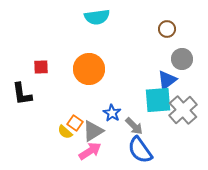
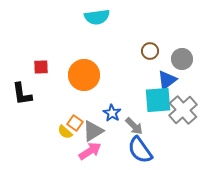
brown circle: moved 17 px left, 22 px down
orange circle: moved 5 px left, 6 px down
